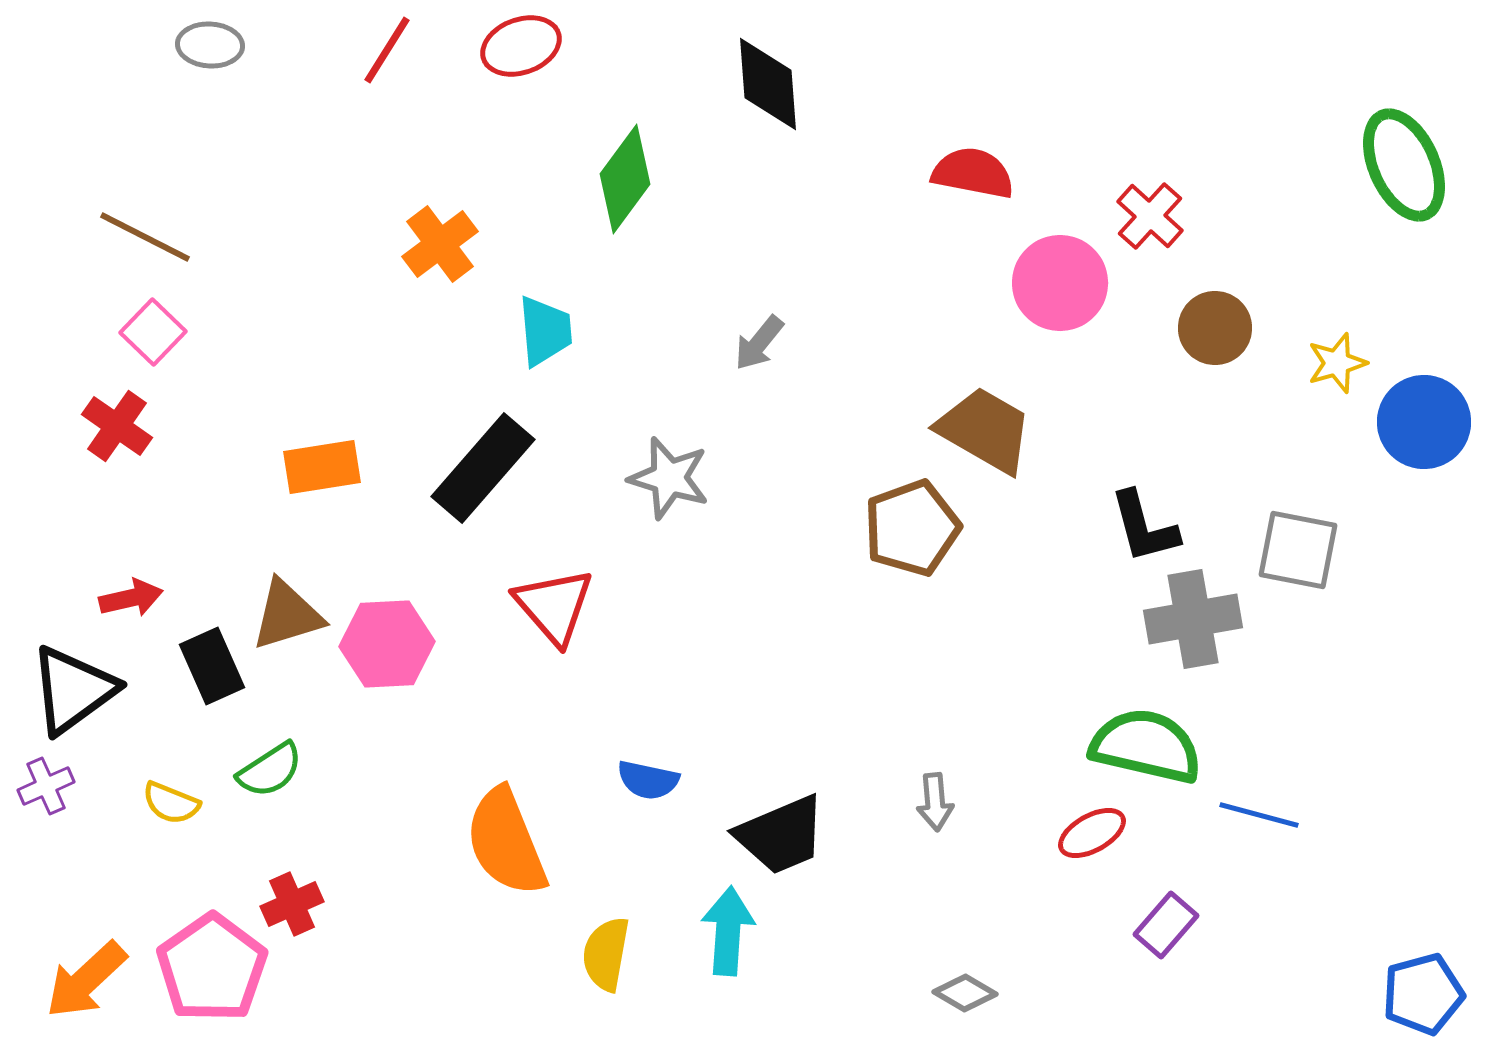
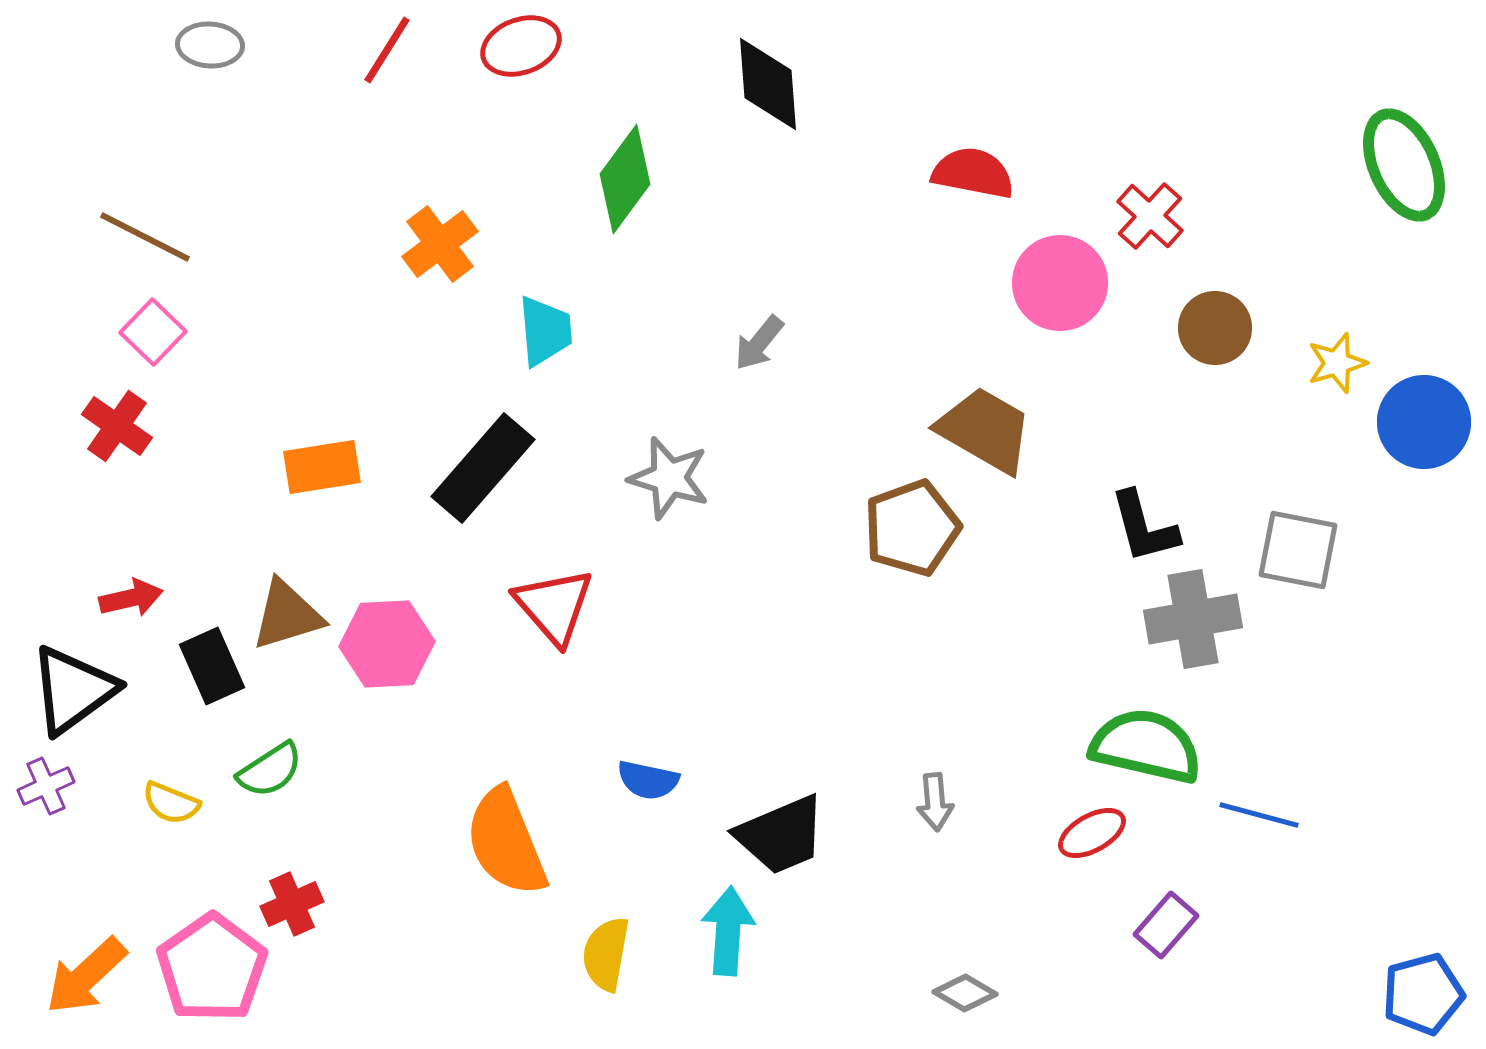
orange arrow at (86, 980): moved 4 px up
